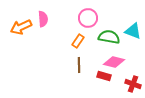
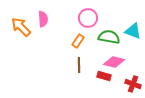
orange arrow: rotated 70 degrees clockwise
